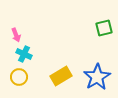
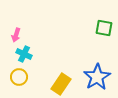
green square: rotated 24 degrees clockwise
pink arrow: rotated 40 degrees clockwise
yellow rectangle: moved 8 px down; rotated 25 degrees counterclockwise
